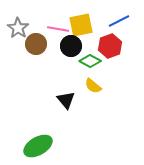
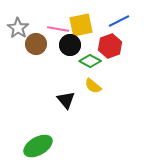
black circle: moved 1 px left, 1 px up
